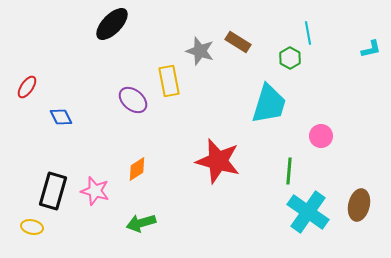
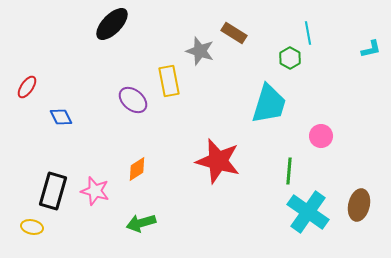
brown rectangle: moved 4 px left, 9 px up
